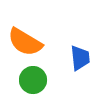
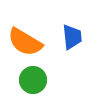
blue trapezoid: moved 8 px left, 21 px up
